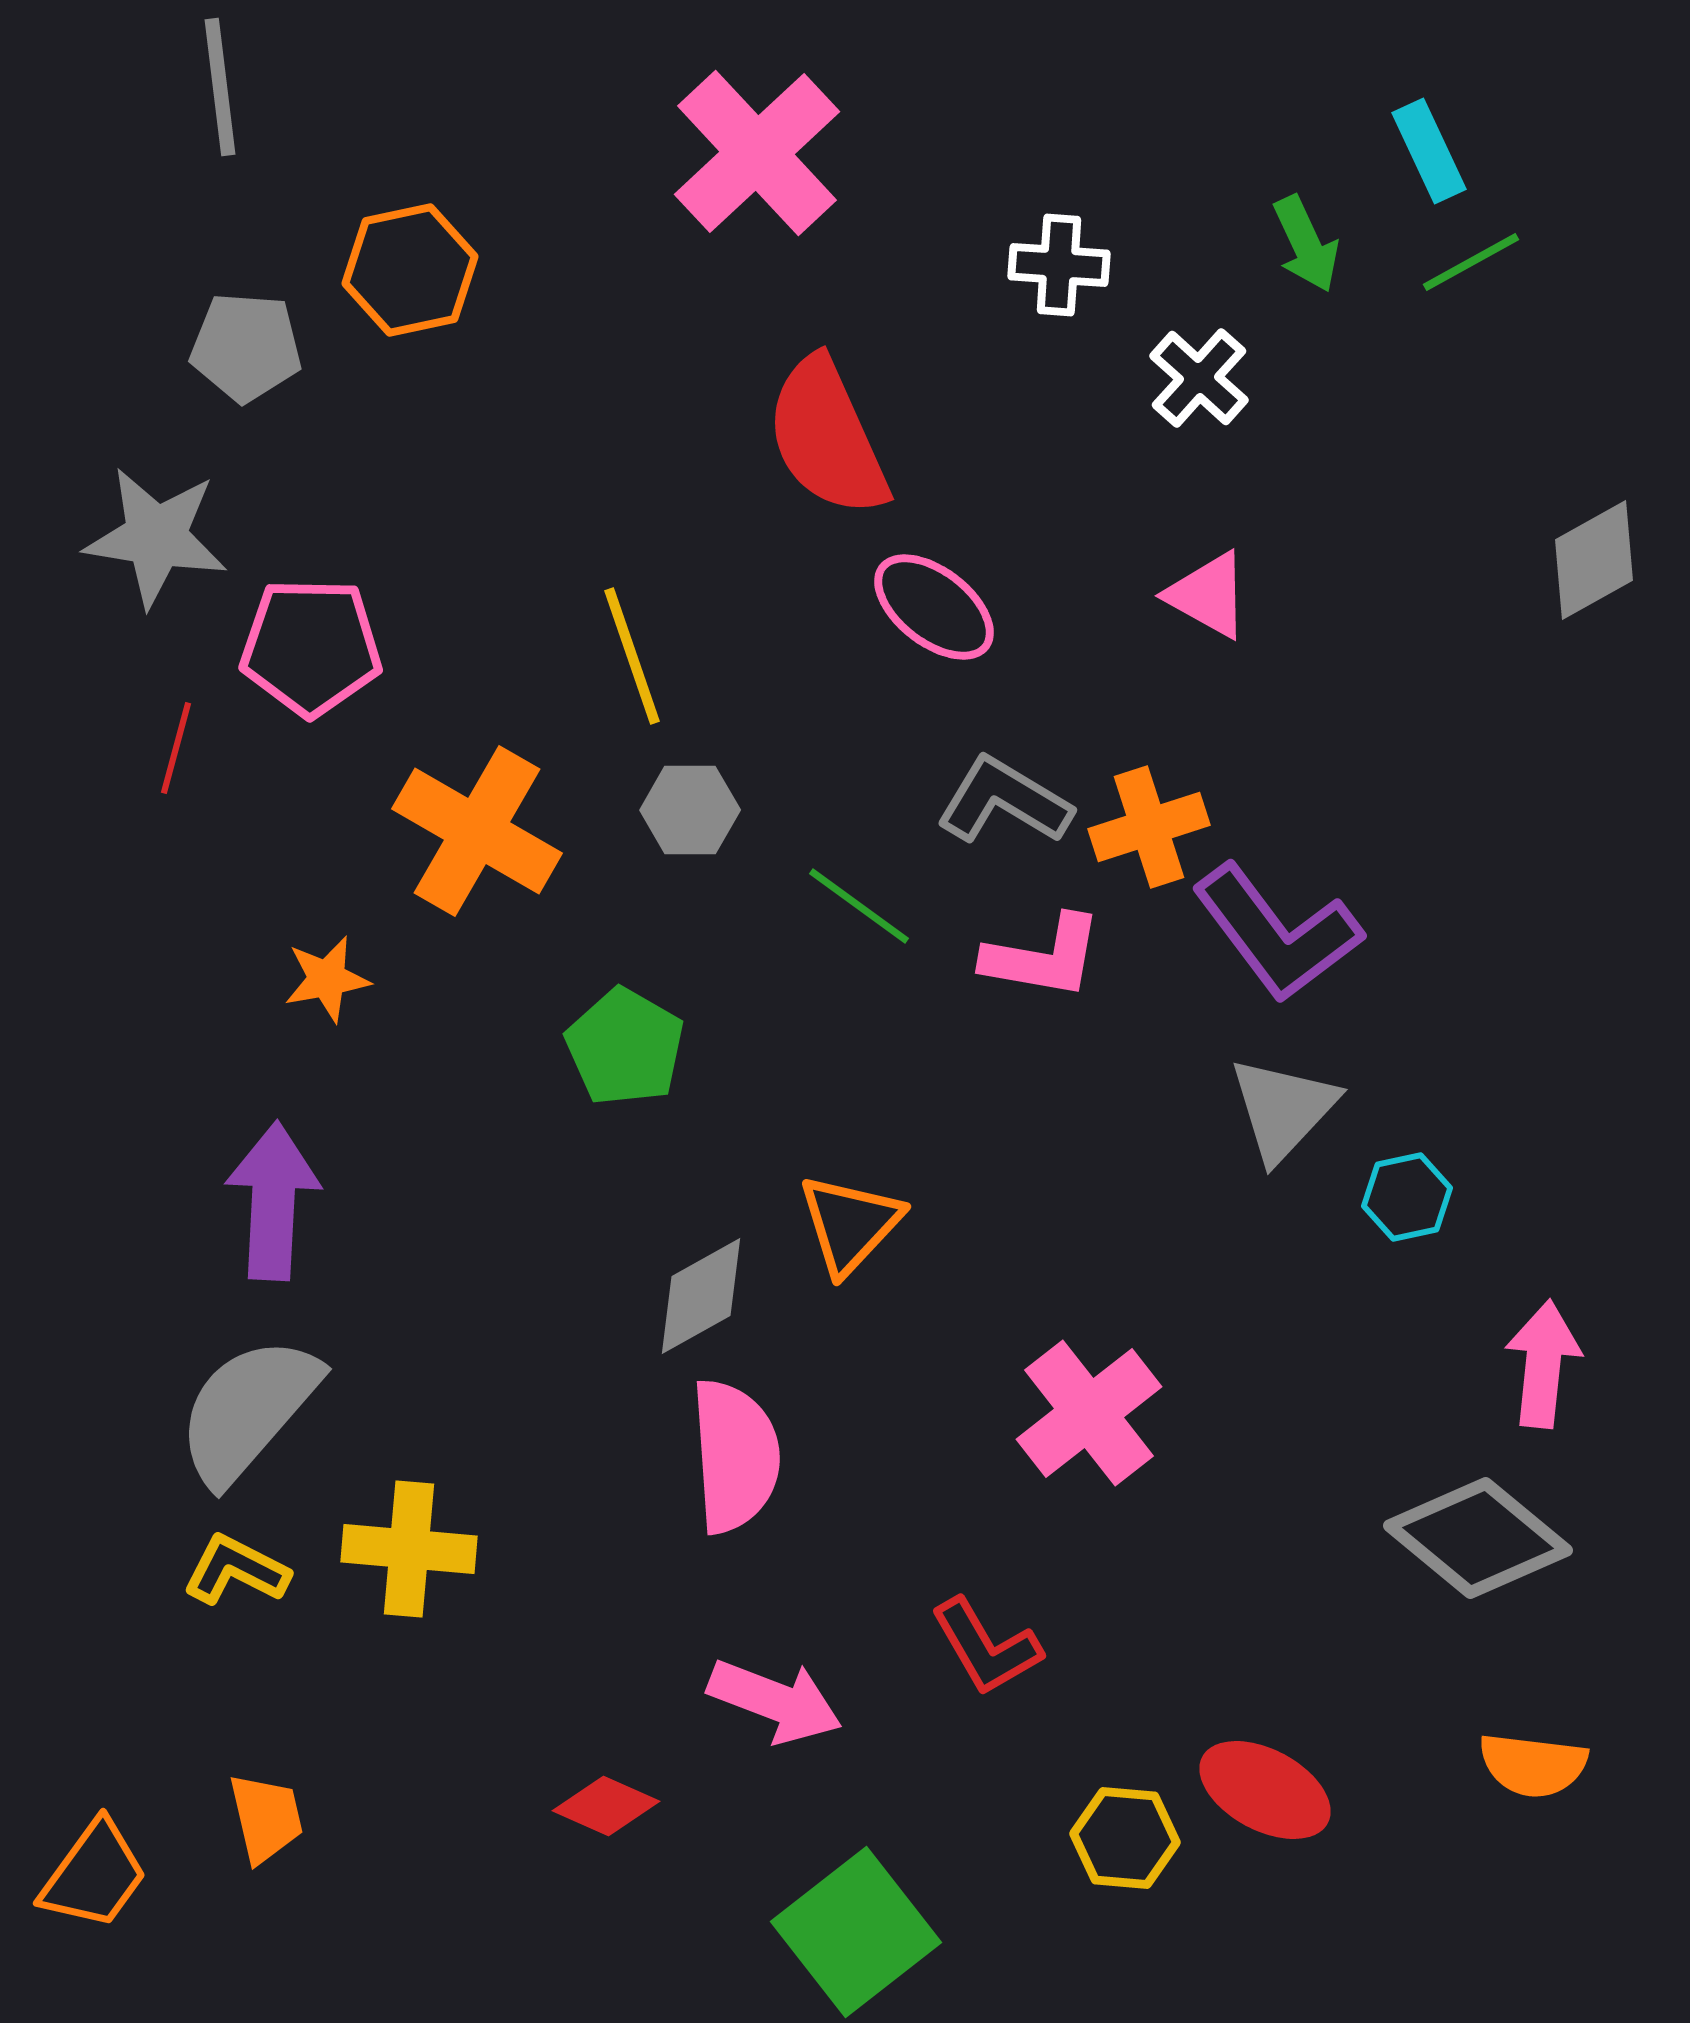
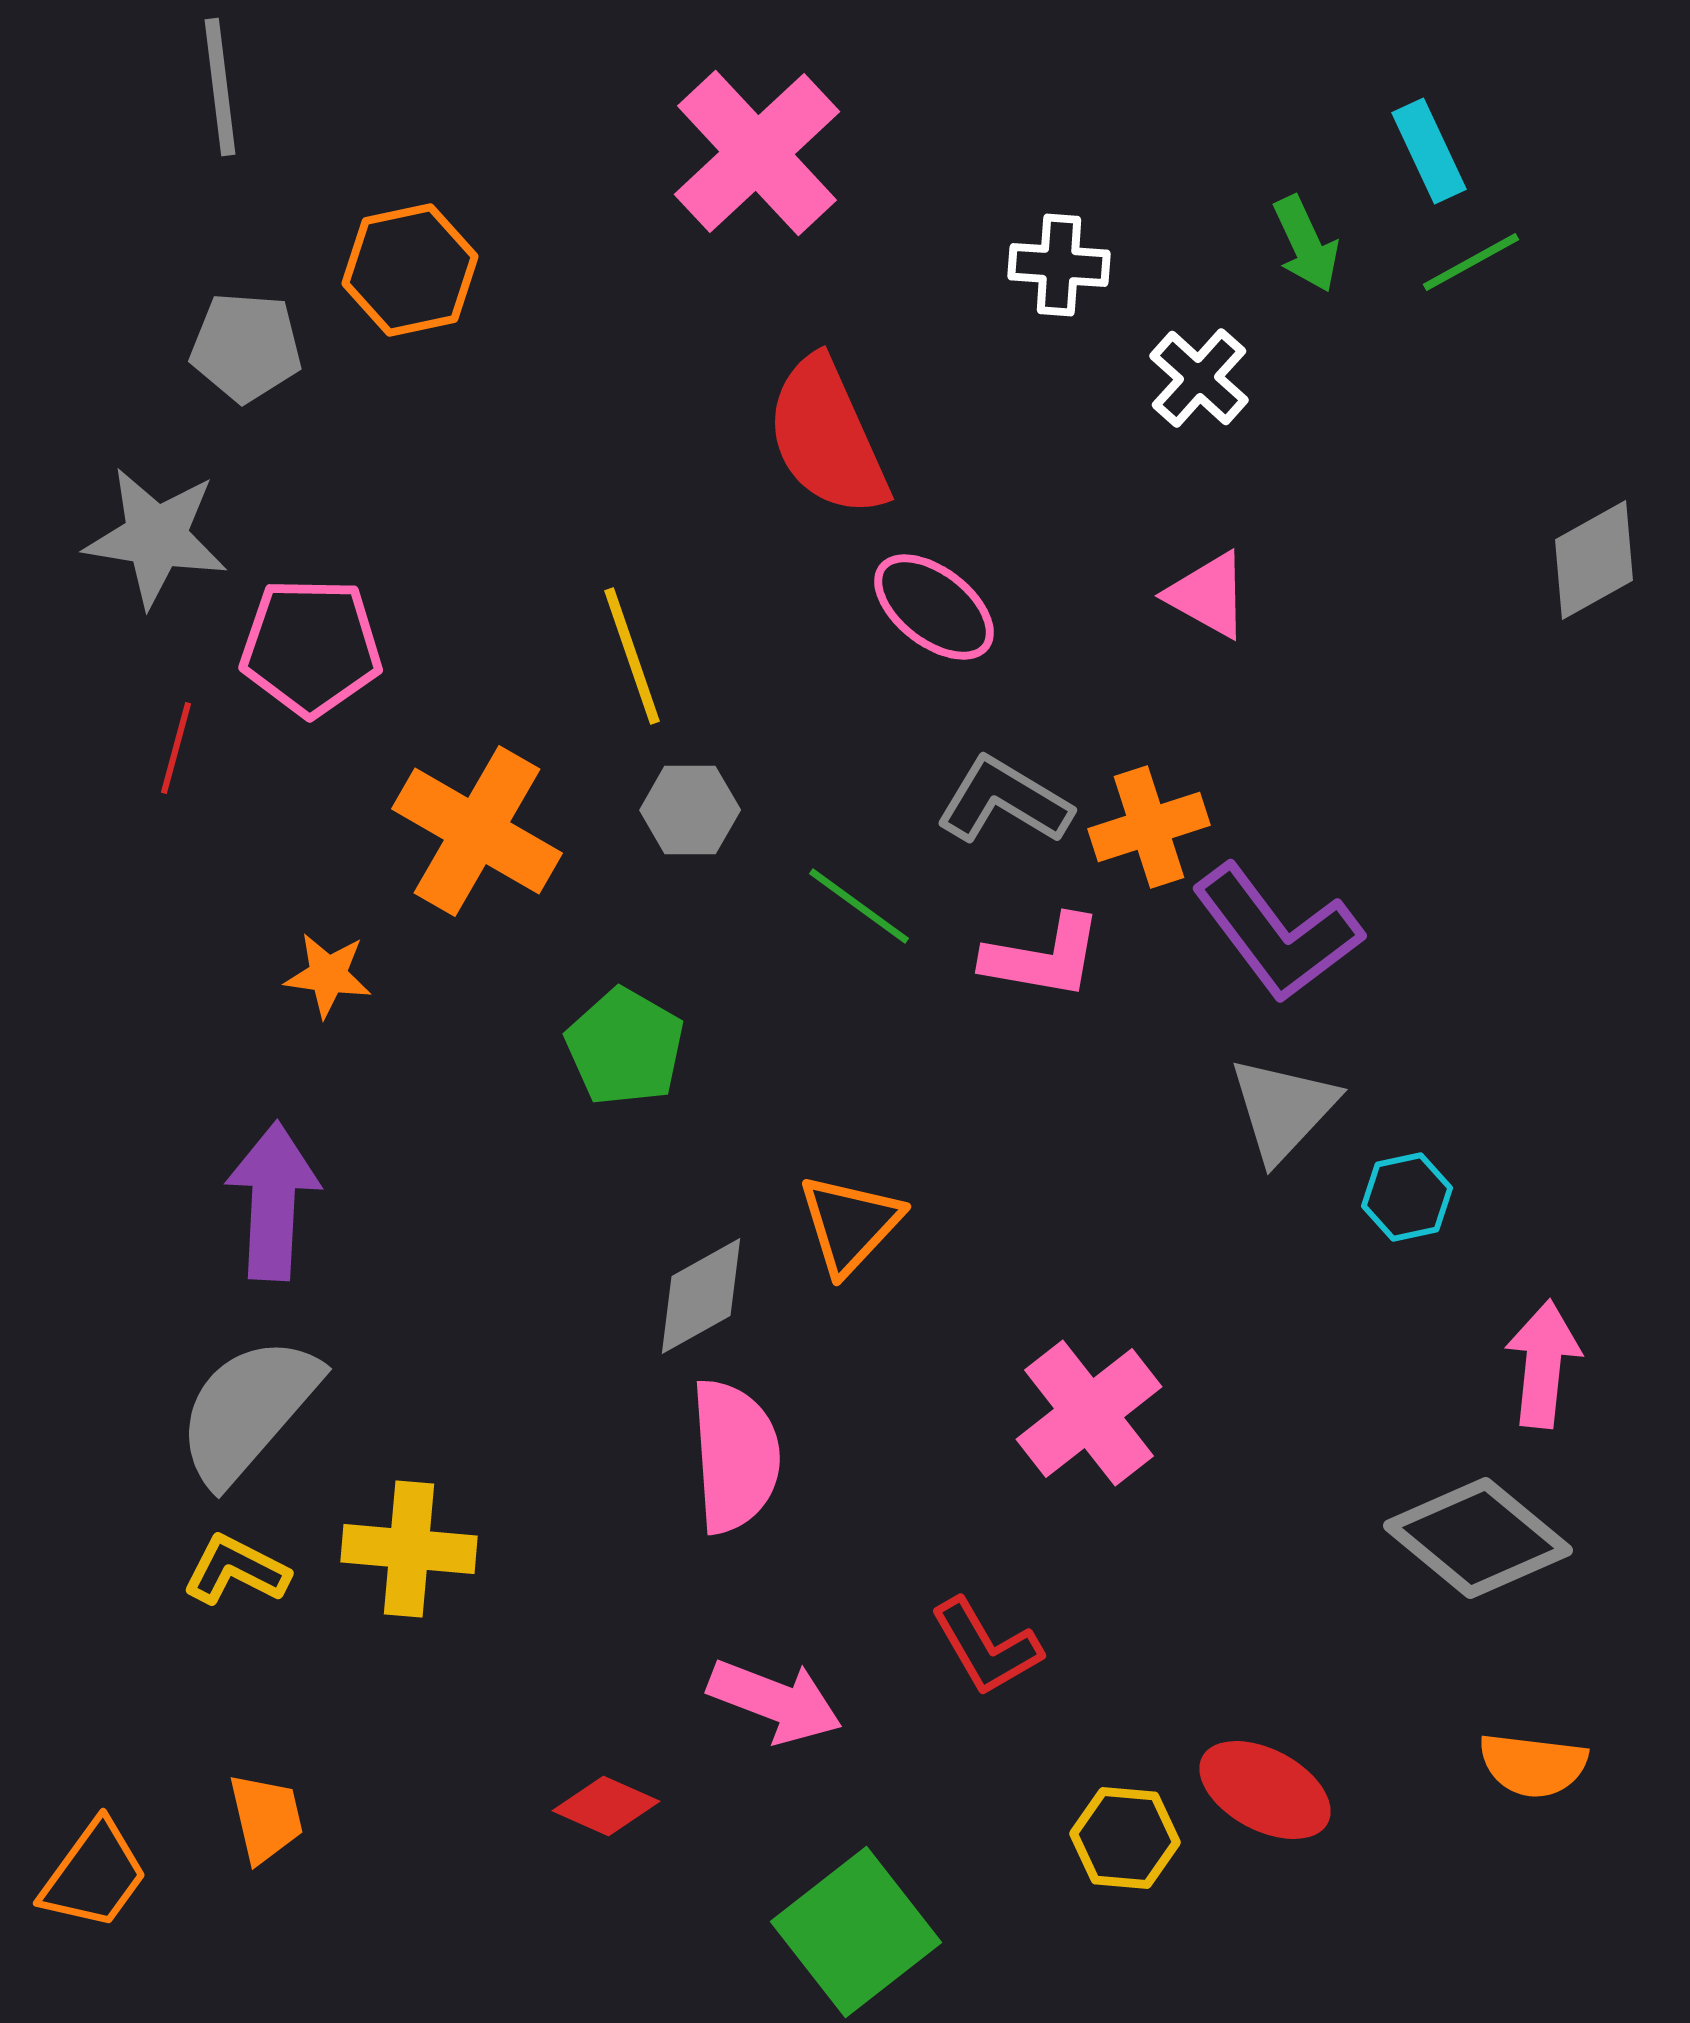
orange star at (327, 979): moved 1 px right, 4 px up; rotated 18 degrees clockwise
